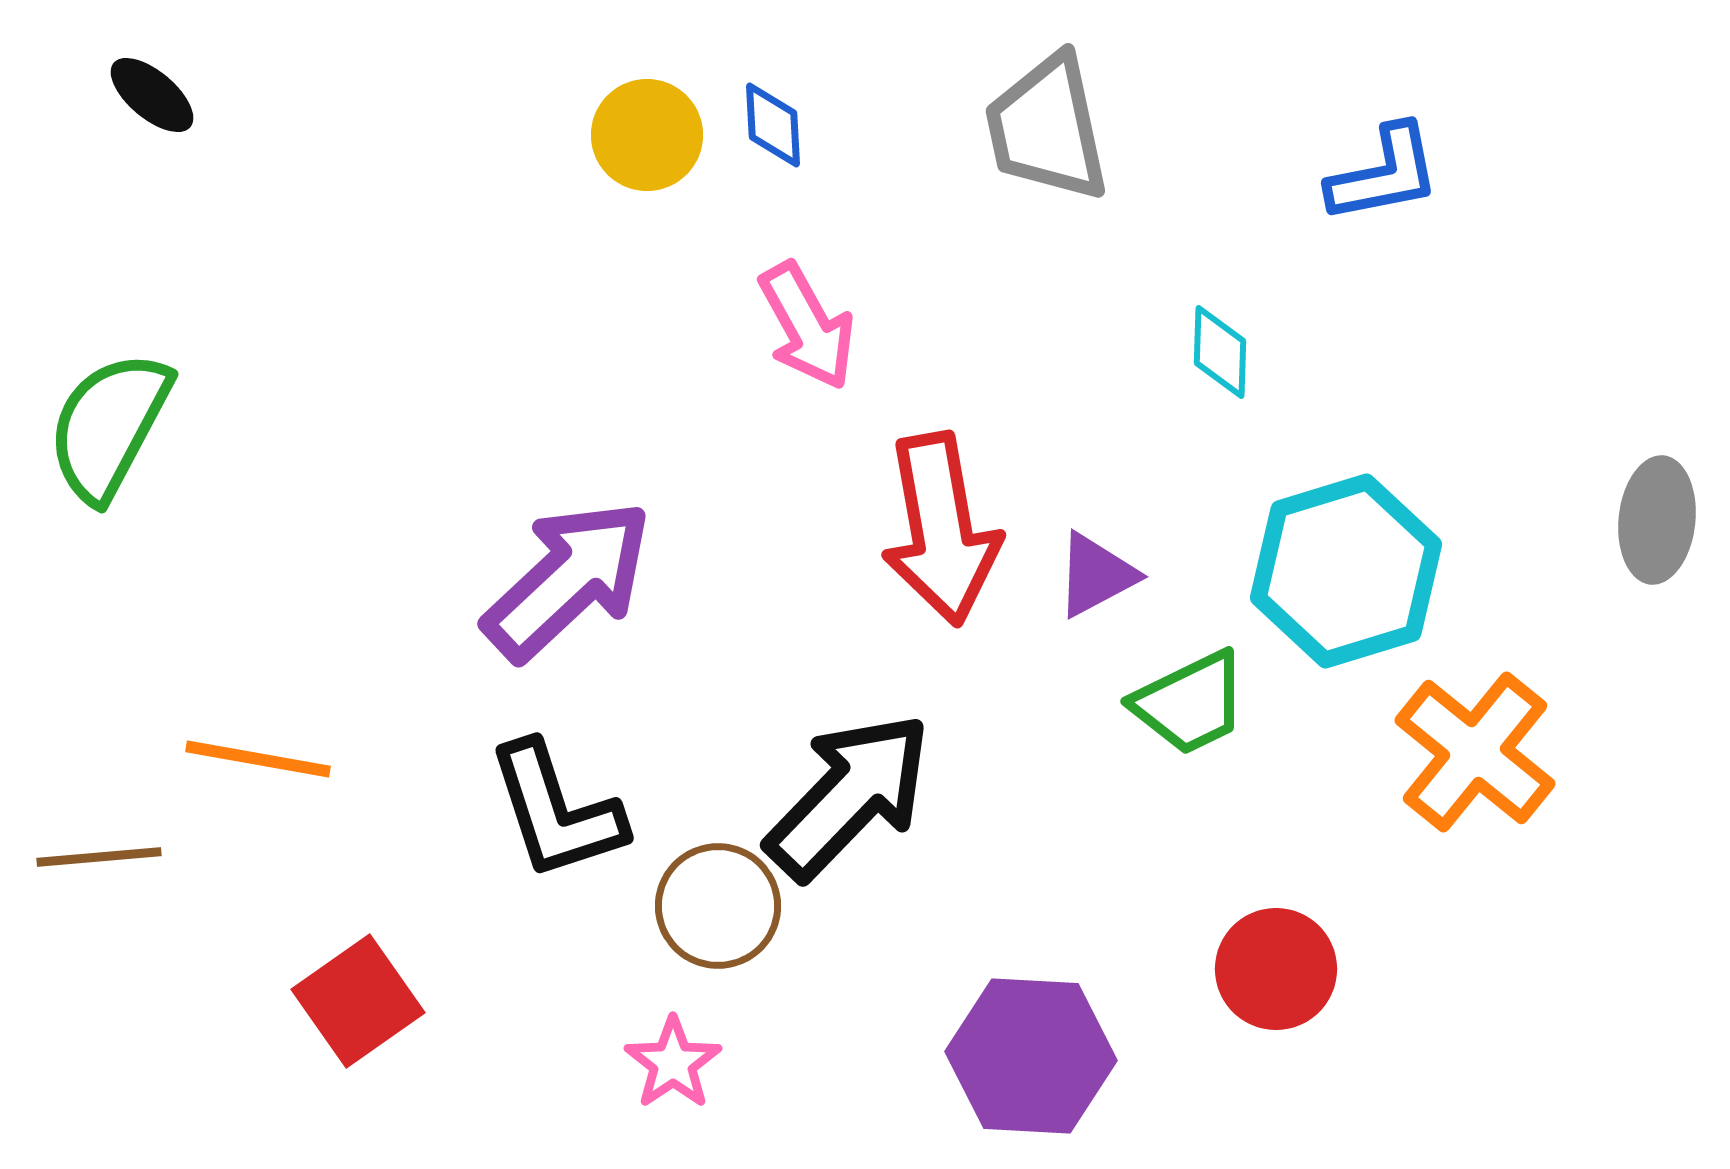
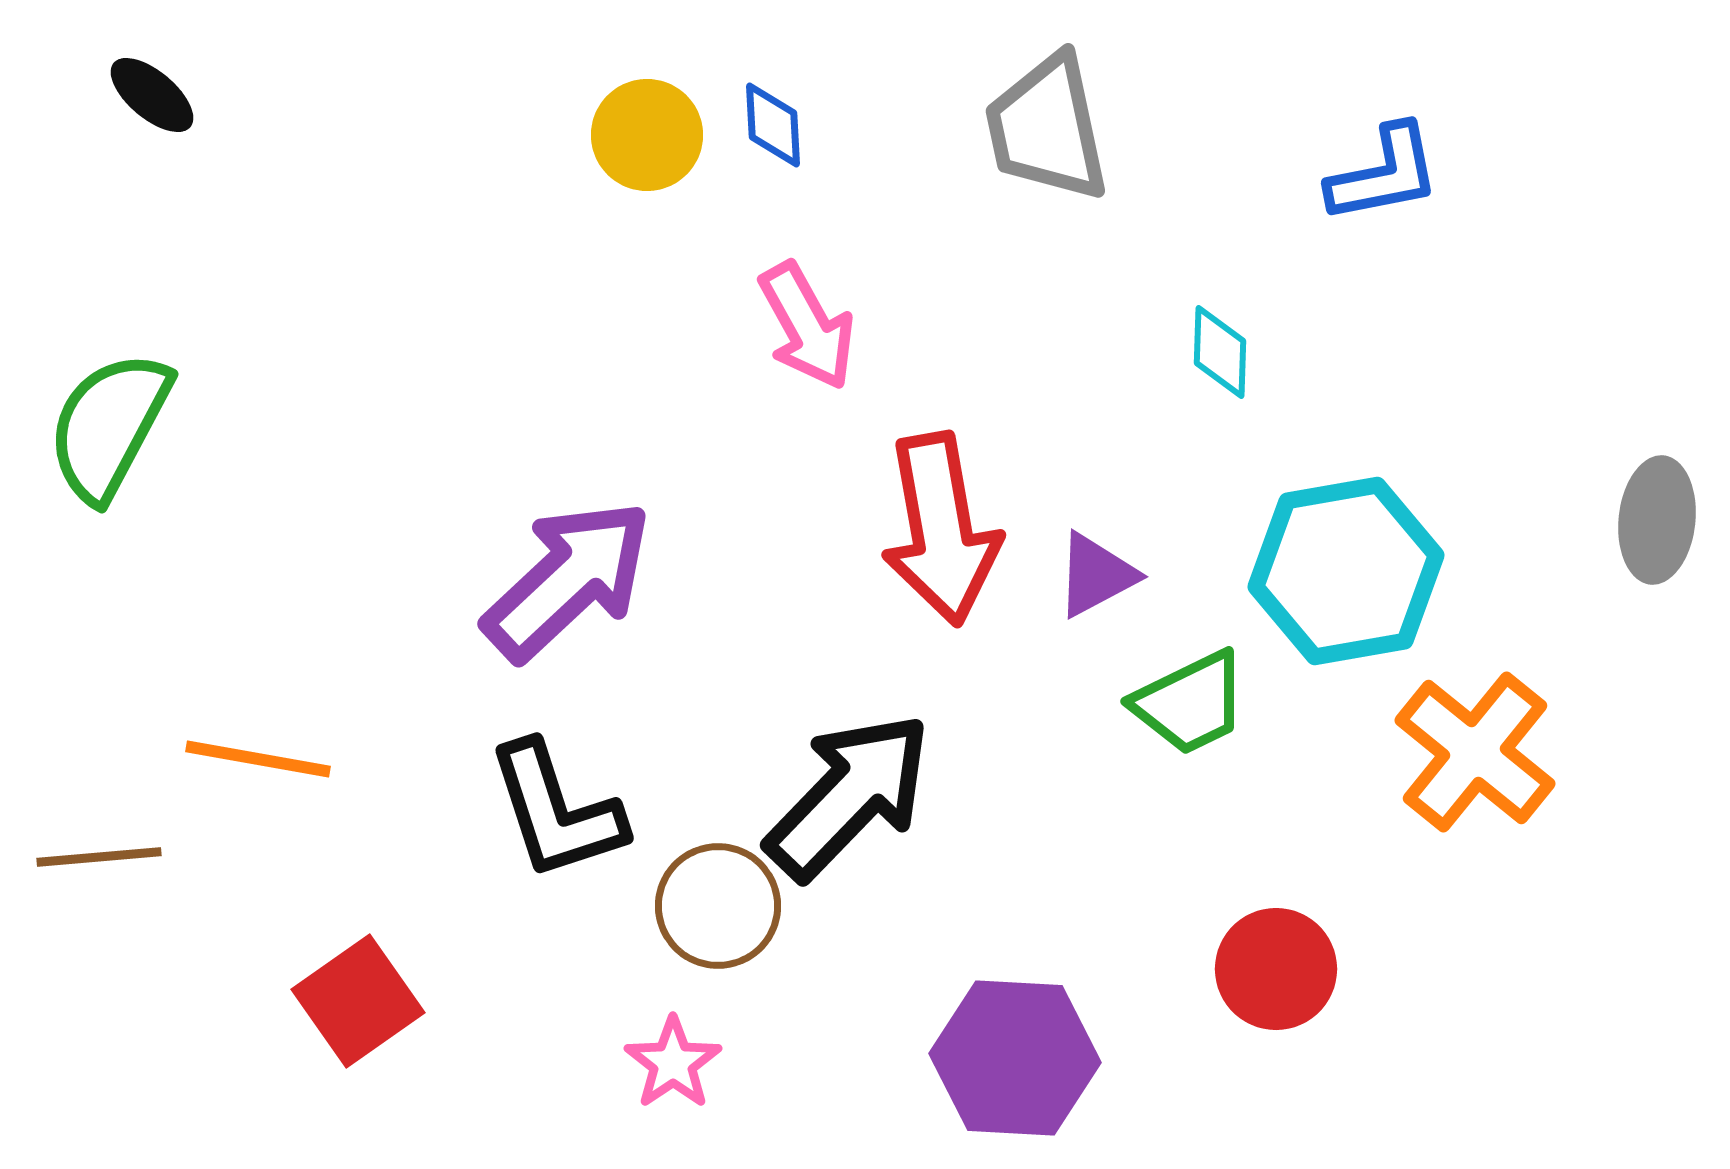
cyan hexagon: rotated 7 degrees clockwise
purple hexagon: moved 16 px left, 2 px down
